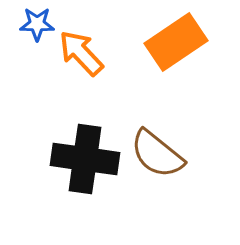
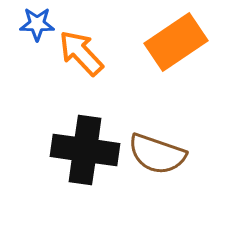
brown semicircle: rotated 20 degrees counterclockwise
black cross: moved 9 px up
